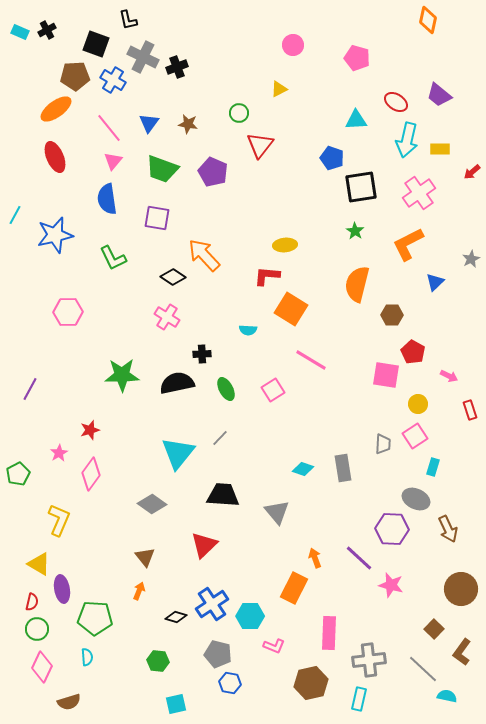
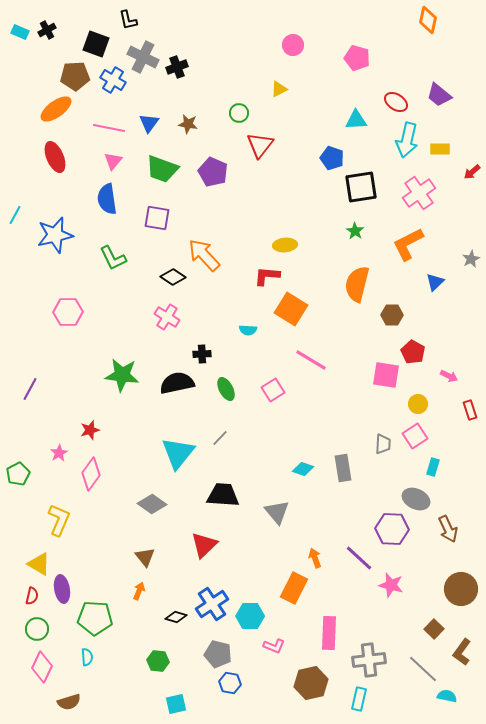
pink line at (109, 128): rotated 40 degrees counterclockwise
green star at (122, 375): rotated 8 degrees clockwise
red semicircle at (32, 602): moved 6 px up
